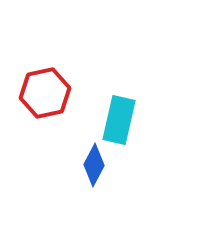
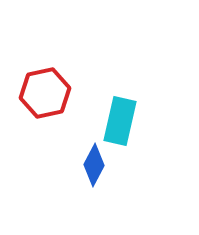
cyan rectangle: moved 1 px right, 1 px down
